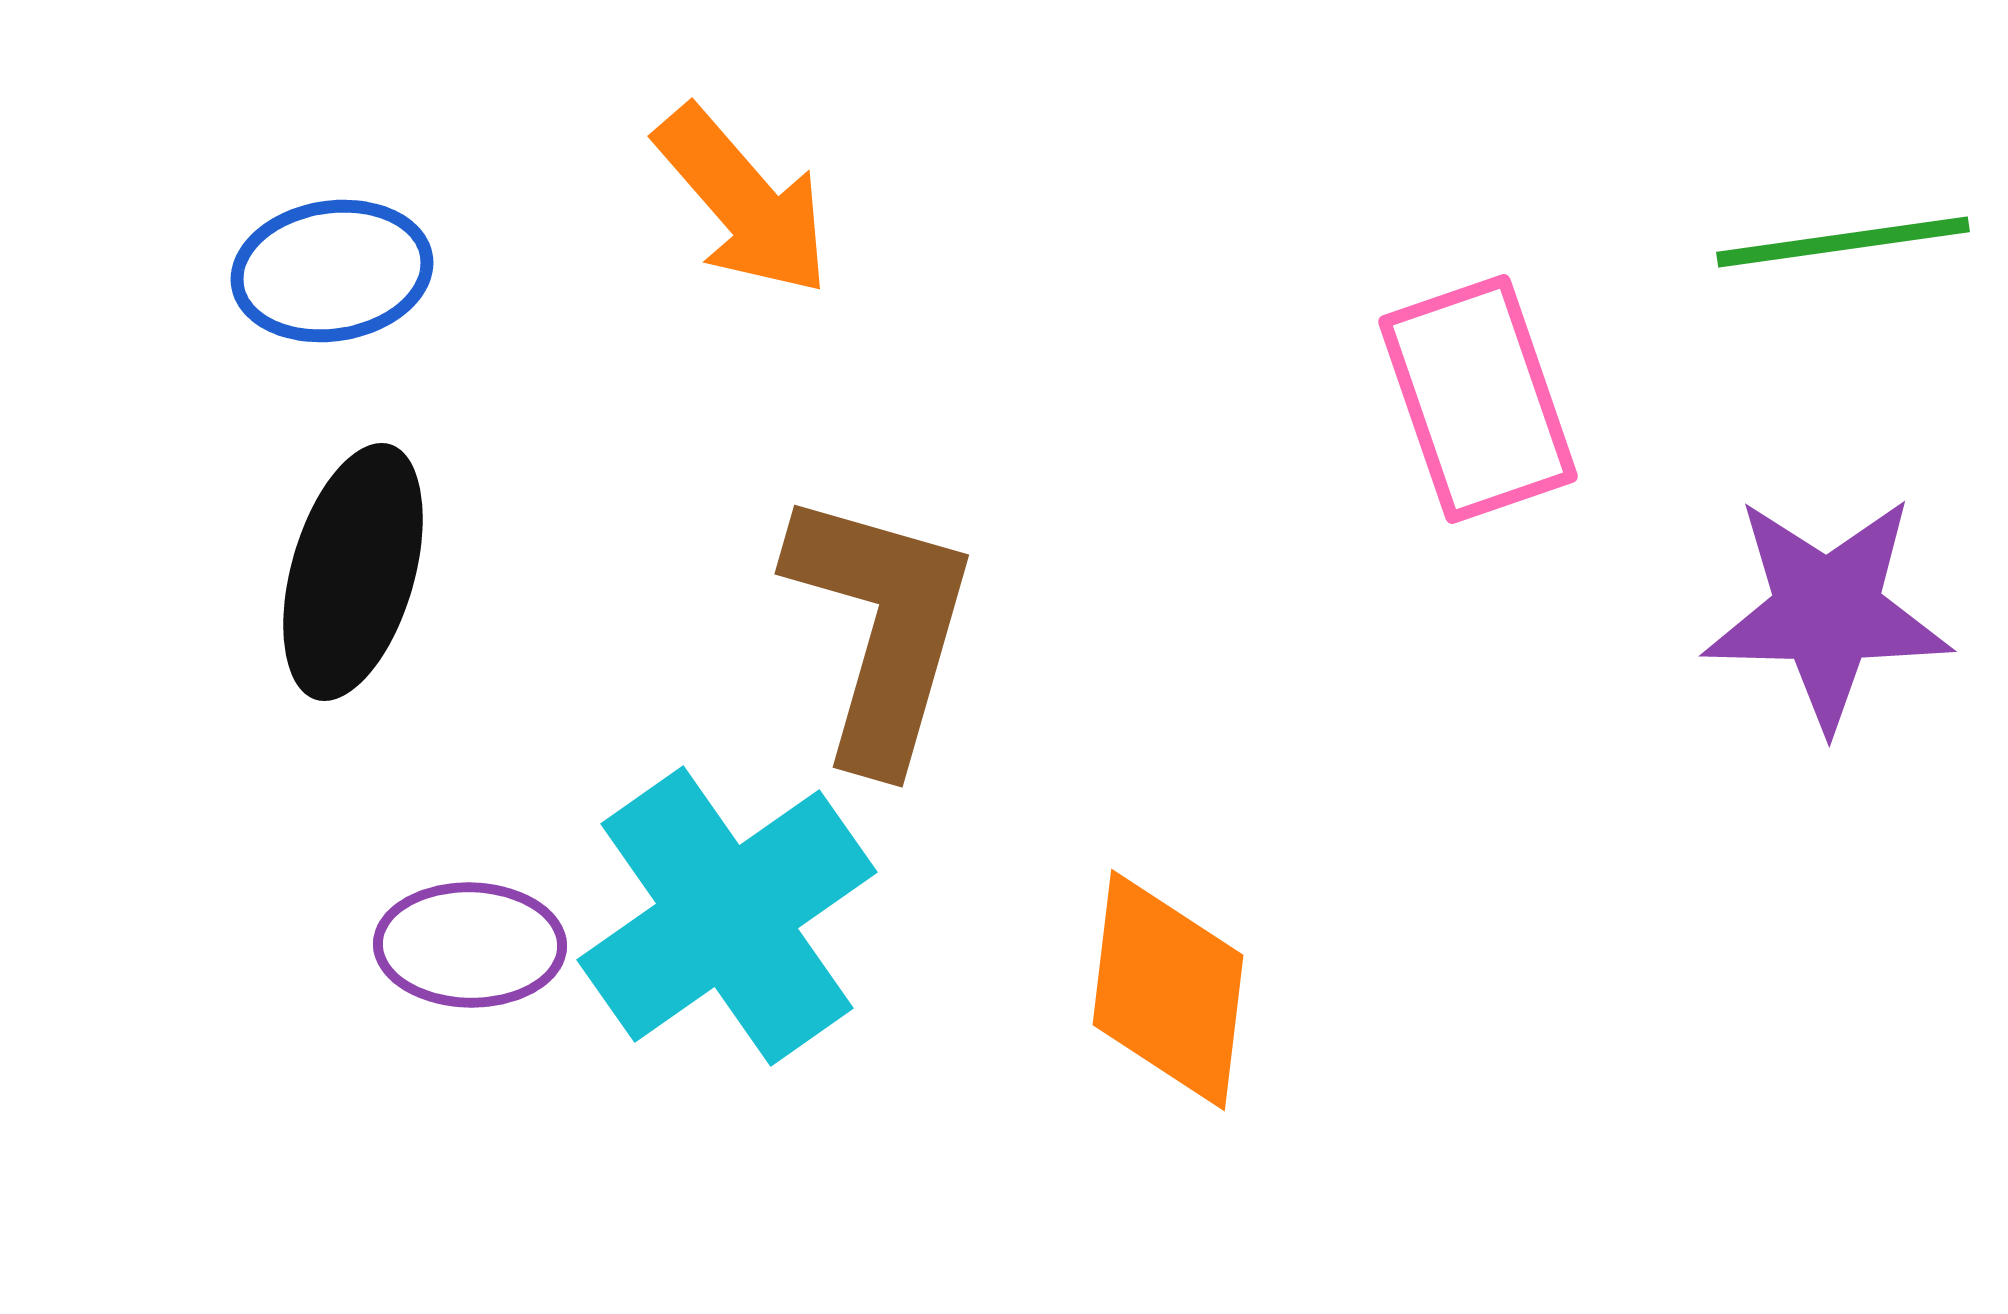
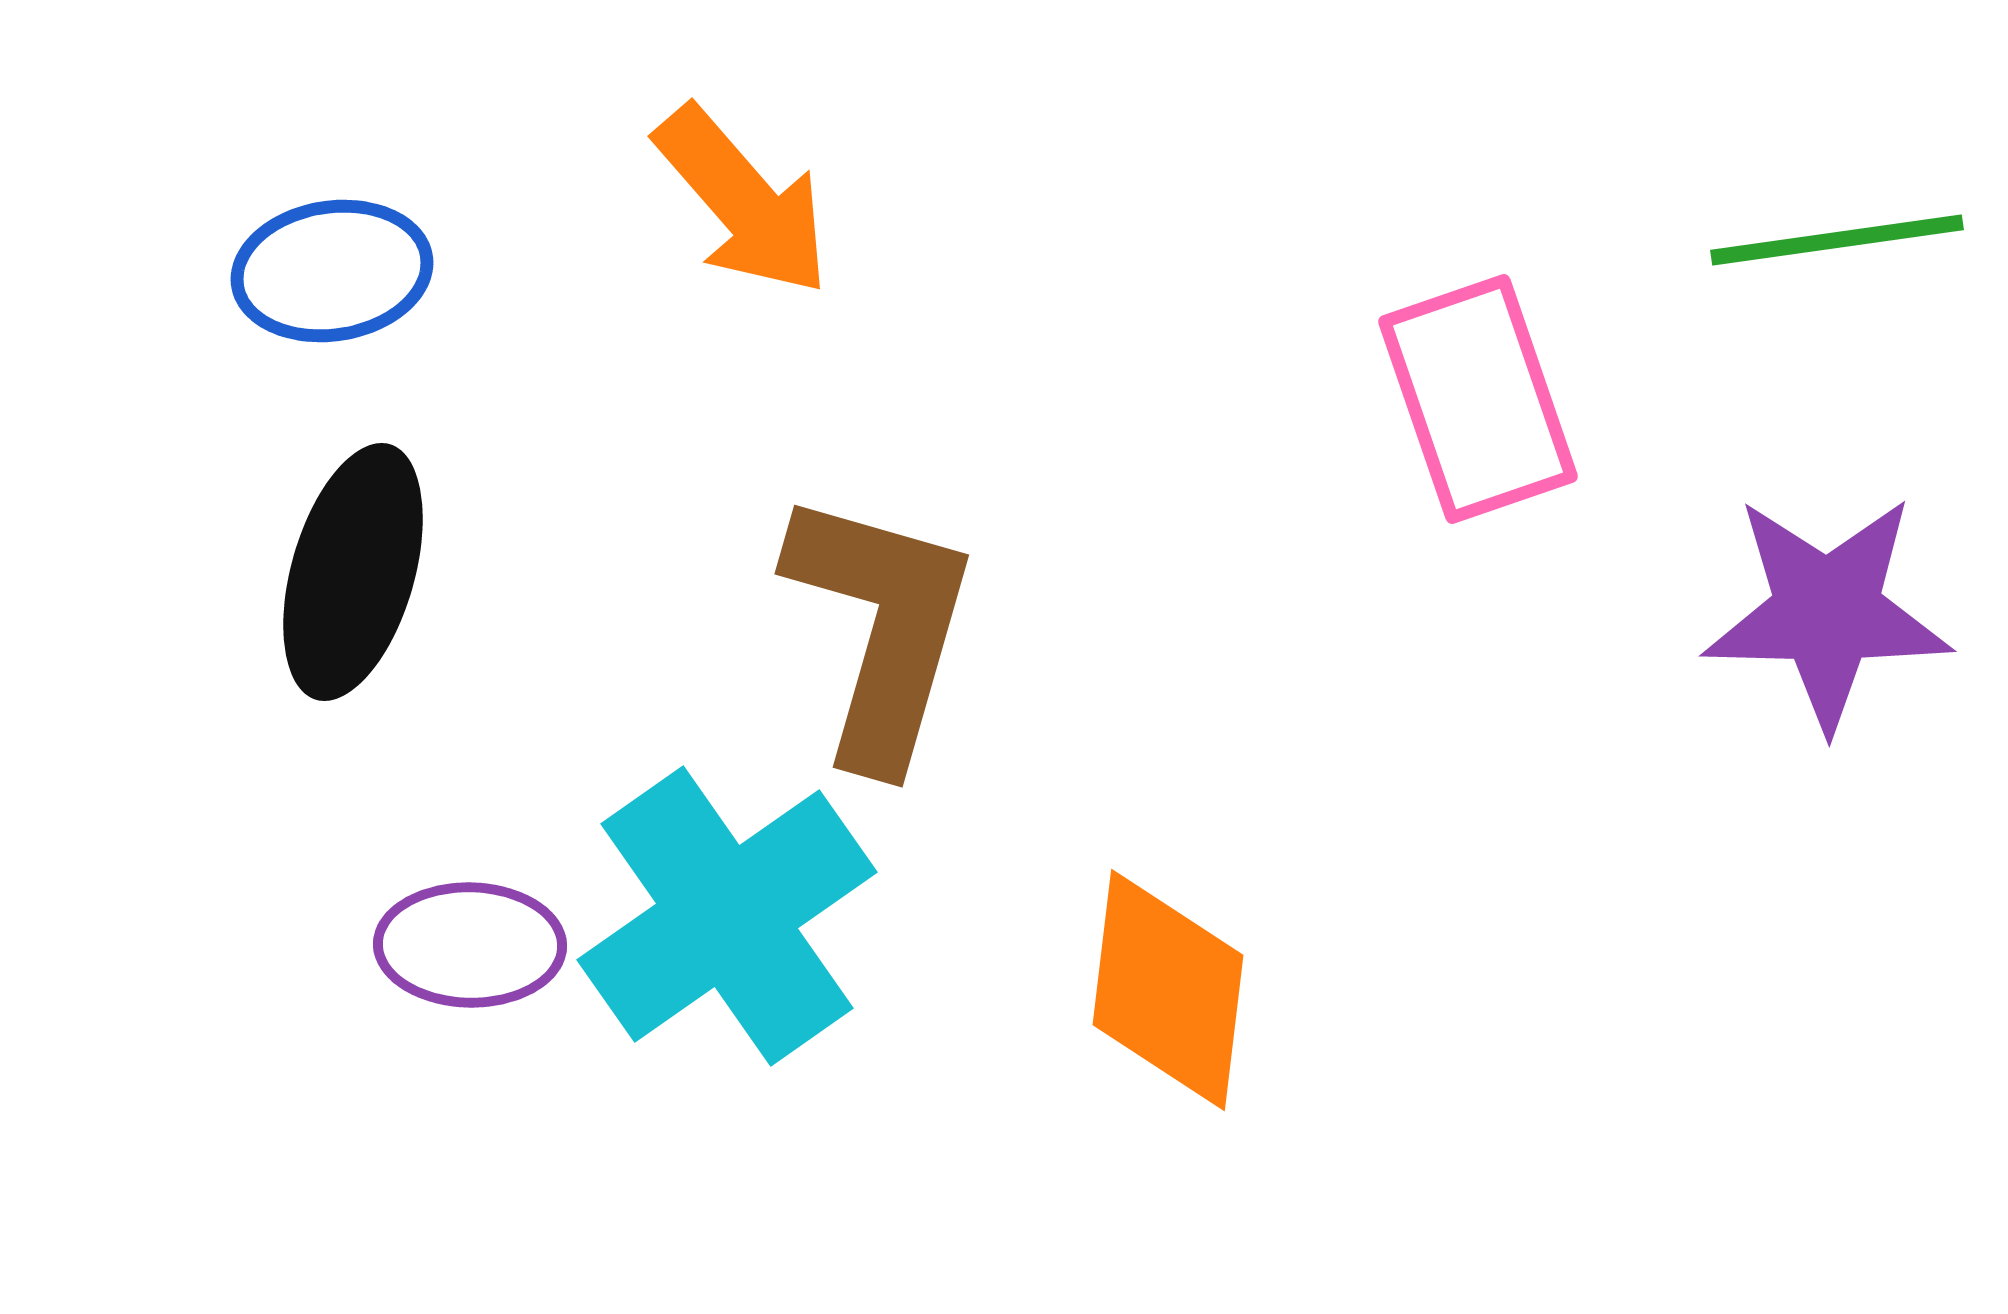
green line: moved 6 px left, 2 px up
